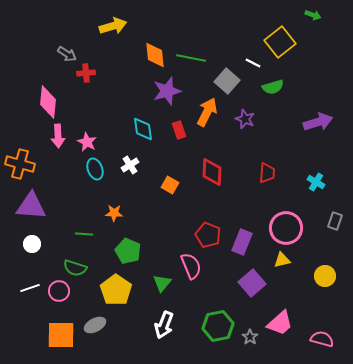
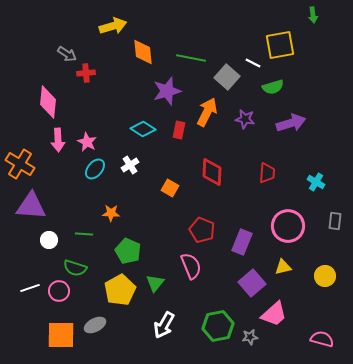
green arrow at (313, 15): rotated 63 degrees clockwise
yellow square at (280, 42): moved 3 px down; rotated 28 degrees clockwise
orange diamond at (155, 55): moved 12 px left, 3 px up
gray square at (227, 81): moved 4 px up
purple star at (245, 119): rotated 12 degrees counterclockwise
purple arrow at (318, 122): moved 27 px left, 1 px down
cyan diamond at (143, 129): rotated 50 degrees counterclockwise
red rectangle at (179, 130): rotated 30 degrees clockwise
pink arrow at (58, 136): moved 4 px down
orange cross at (20, 164): rotated 16 degrees clockwise
cyan ellipse at (95, 169): rotated 60 degrees clockwise
orange square at (170, 185): moved 3 px down
orange star at (114, 213): moved 3 px left
gray rectangle at (335, 221): rotated 12 degrees counterclockwise
pink circle at (286, 228): moved 2 px right, 2 px up
red pentagon at (208, 235): moved 6 px left, 5 px up
white circle at (32, 244): moved 17 px right, 4 px up
yellow triangle at (282, 260): moved 1 px right, 7 px down
green triangle at (162, 283): moved 7 px left
yellow pentagon at (116, 290): moved 4 px right; rotated 8 degrees clockwise
pink trapezoid at (280, 323): moved 6 px left, 9 px up
white arrow at (164, 325): rotated 8 degrees clockwise
gray star at (250, 337): rotated 28 degrees clockwise
